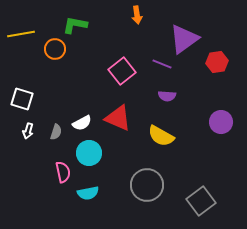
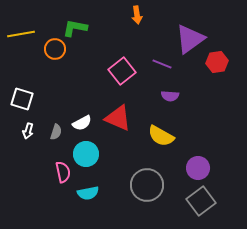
green L-shape: moved 3 px down
purple triangle: moved 6 px right
purple semicircle: moved 3 px right
purple circle: moved 23 px left, 46 px down
cyan circle: moved 3 px left, 1 px down
